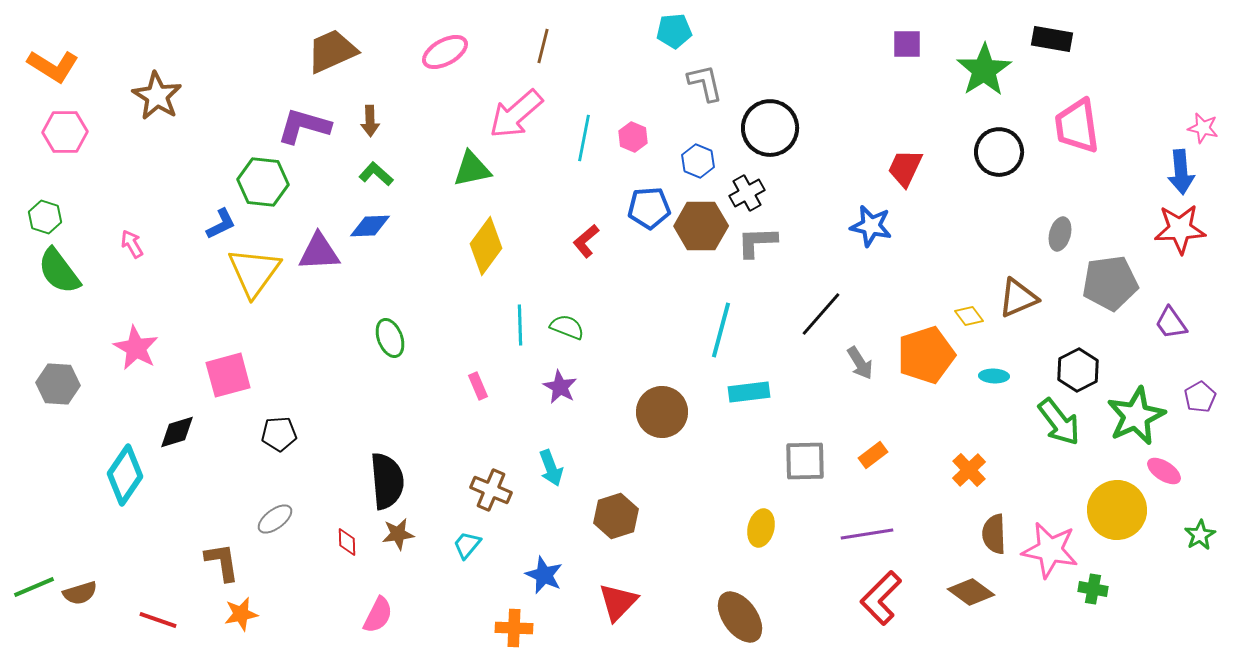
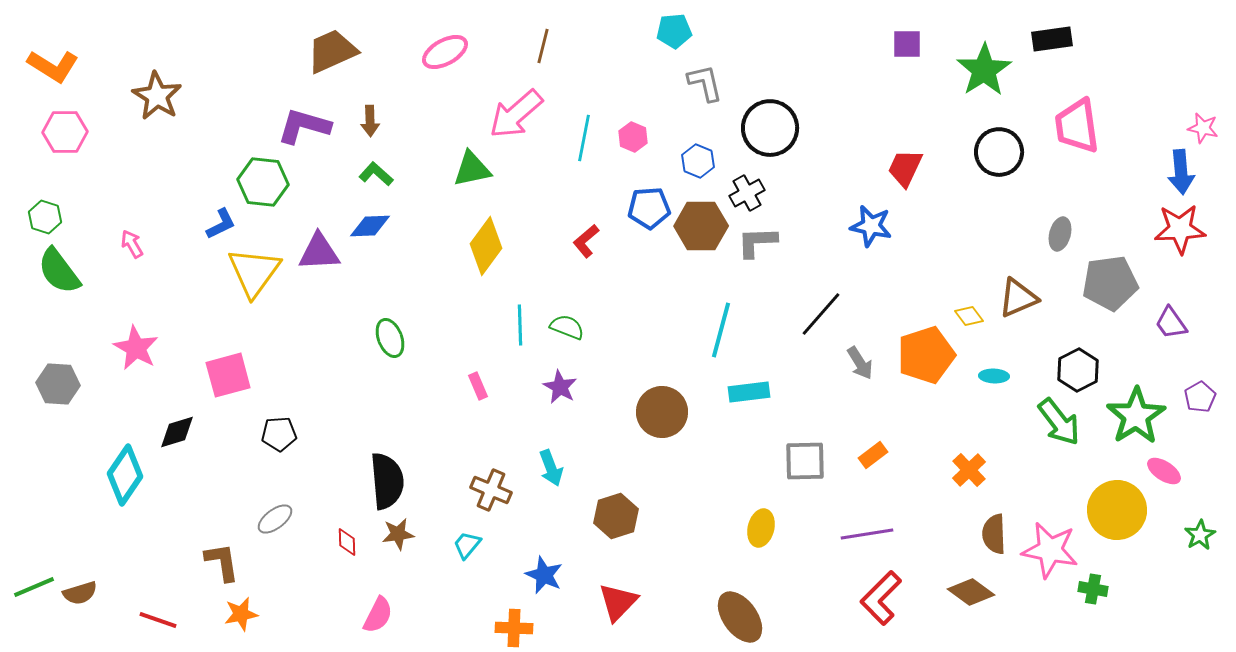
black rectangle at (1052, 39): rotated 18 degrees counterclockwise
green star at (1136, 416): rotated 8 degrees counterclockwise
